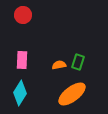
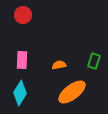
green rectangle: moved 16 px right, 1 px up
orange ellipse: moved 2 px up
